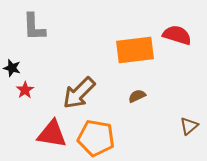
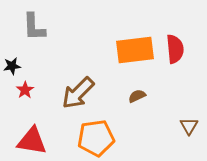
red semicircle: moved 2 px left, 14 px down; rotated 68 degrees clockwise
black star: moved 2 px up; rotated 24 degrees counterclockwise
brown arrow: moved 1 px left
brown triangle: rotated 18 degrees counterclockwise
red triangle: moved 20 px left, 7 px down
orange pentagon: rotated 18 degrees counterclockwise
